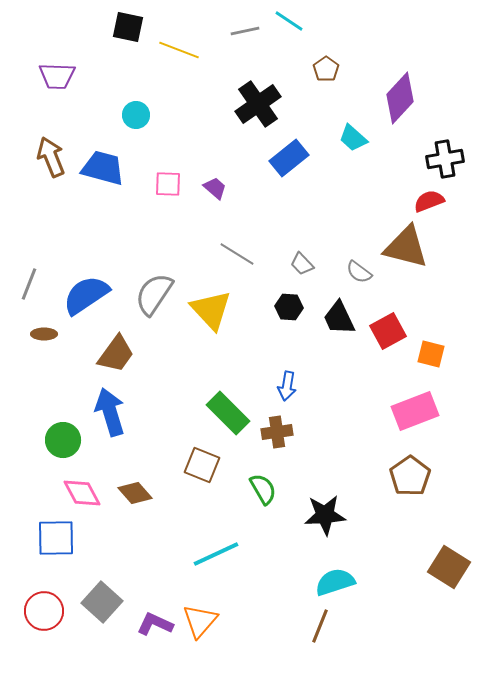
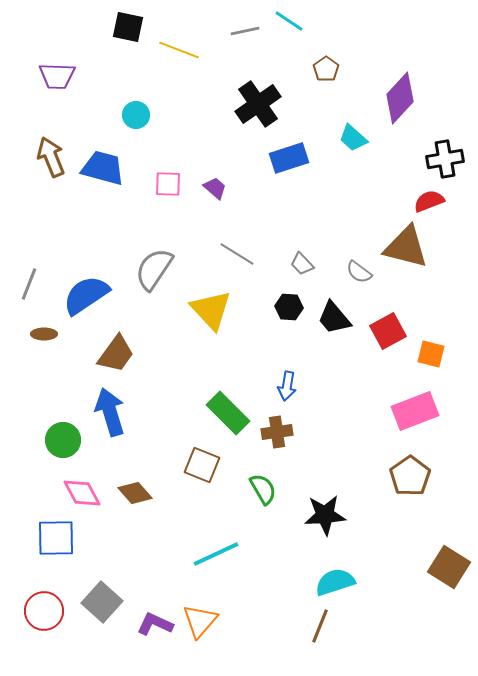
blue rectangle at (289, 158): rotated 21 degrees clockwise
gray semicircle at (154, 294): moved 25 px up
black trapezoid at (339, 318): moved 5 px left; rotated 15 degrees counterclockwise
